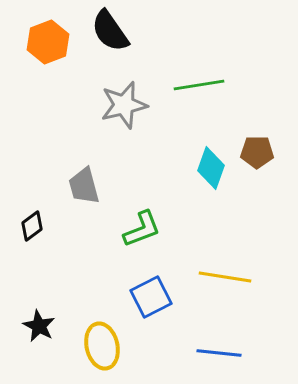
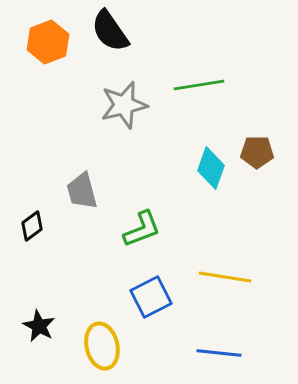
gray trapezoid: moved 2 px left, 5 px down
